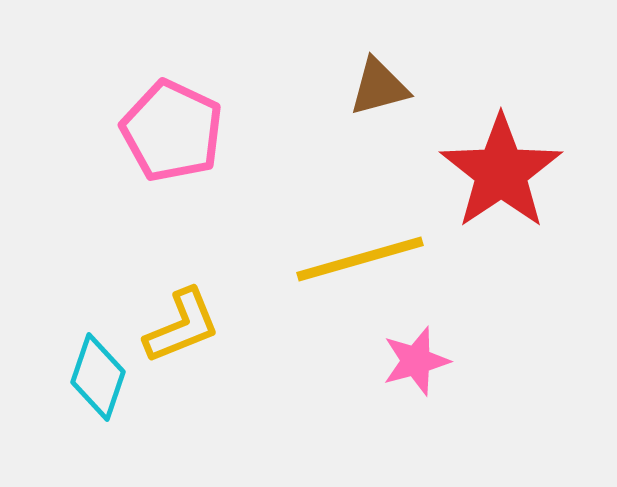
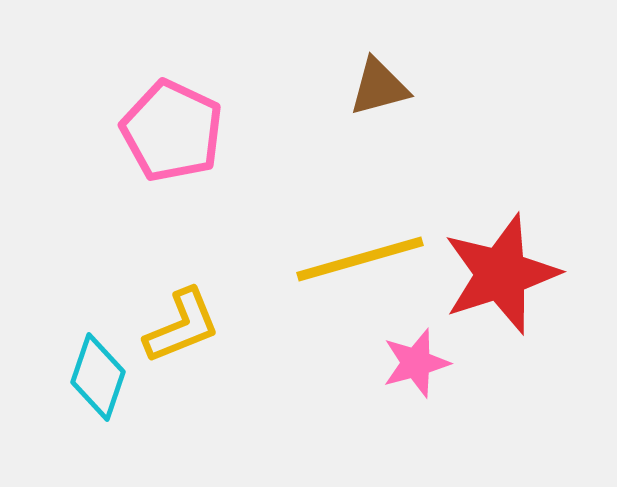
red star: moved 102 px down; rotated 16 degrees clockwise
pink star: moved 2 px down
